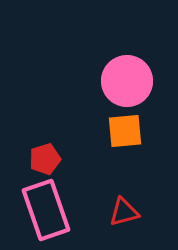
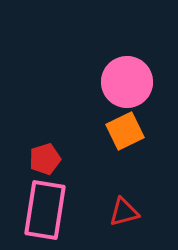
pink circle: moved 1 px down
orange square: rotated 21 degrees counterclockwise
pink rectangle: moved 1 px left; rotated 28 degrees clockwise
